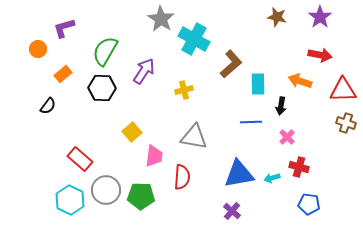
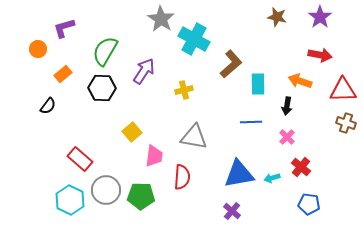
black arrow: moved 6 px right
red cross: moved 2 px right; rotated 24 degrees clockwise
